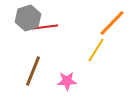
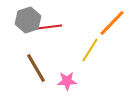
gray hexagon: moved 2 px down
red line: moved 4 px right
yellow line: moved 6 px left
brown line: moved 3 px right, 3 px up; rotated 52 degrees counterclockwise
